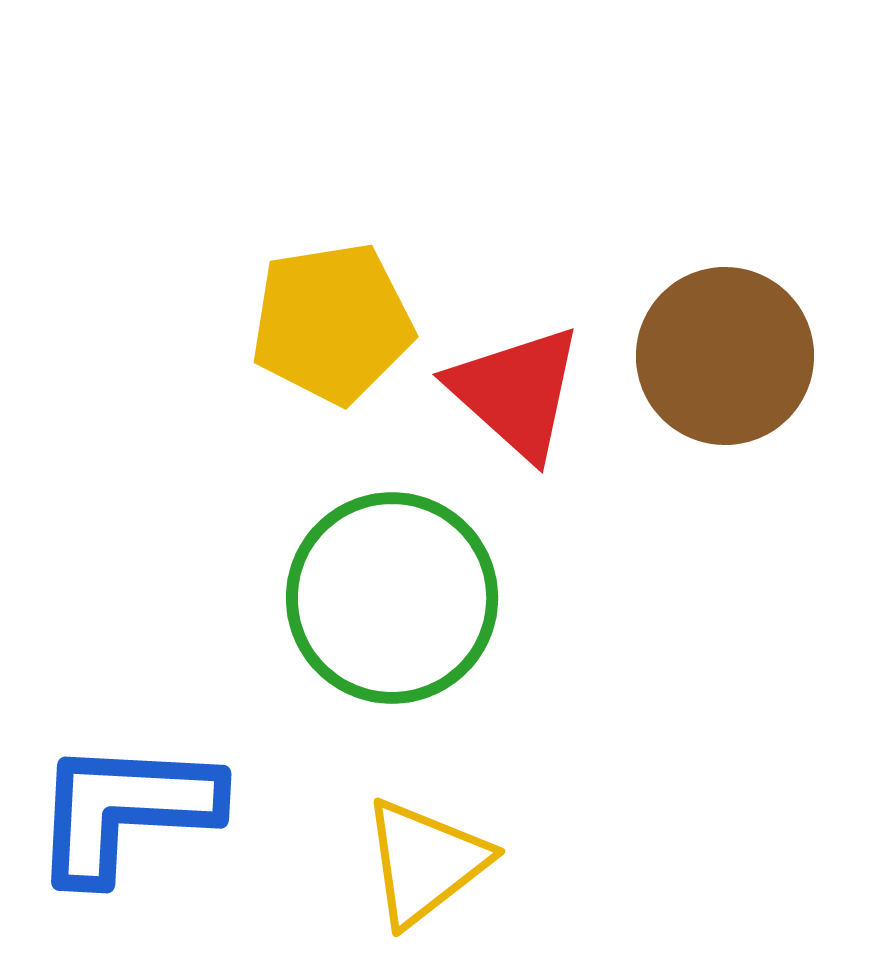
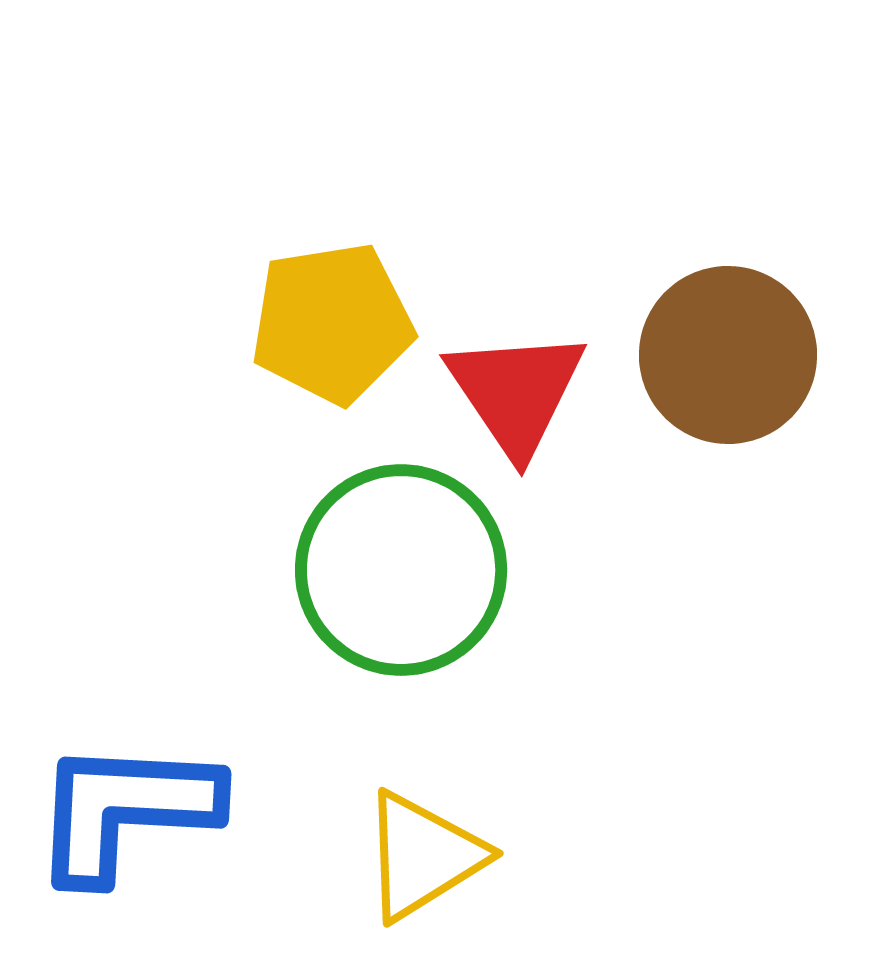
brown circle: moved 3 px right, 1 px up
red triangle: rotated 14 degrees clockwise
green circle: moved 9 px right, 28 px up
yellow triangle: moved 2 px left, 6 px up; rotated 6 degrees clockwise
